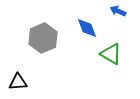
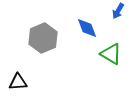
blue arrow: rotated 84 degrees counterclockwise
